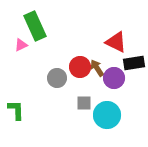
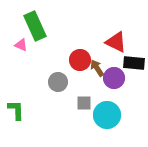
pink triangle: rotated 48 degrees clockwise
black rectangle: rotated 15 degrees clockwise
red circle: moved 7 px up
gray circle: moved 1 px right, 4 px down
